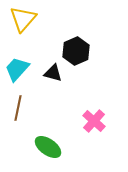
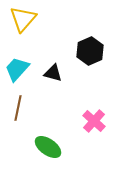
black hexagon: moved 14 px right
